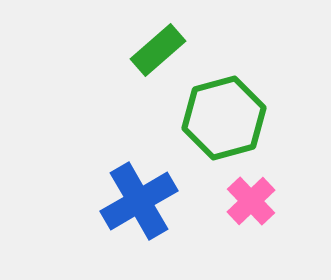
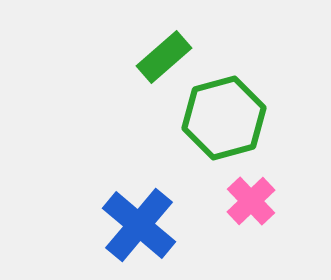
green rectangle: moved 6 px right, 7 px down
blue cross: moved 24 px down; rotated 20 degrees counterclockwise
